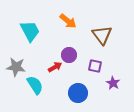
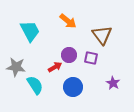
purple square: moved 4 px left, 8 px up
blue circle: moved 5 px left, 6 px up
